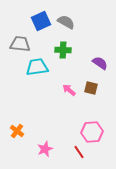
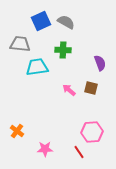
purple semicircle: rotated 35 degrees clockwise
pink star: rotated 21 degrees clockwise
